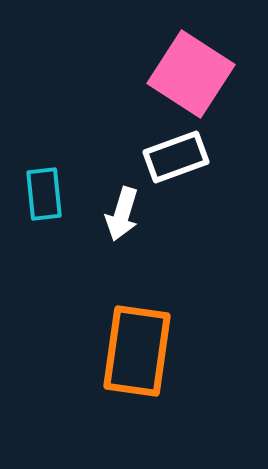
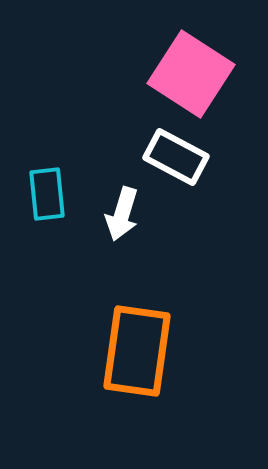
white rectangle: rotated 48 degrees clockwise
cyan rectangle: moved 3 px right
